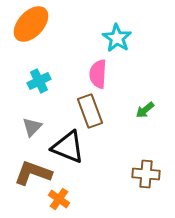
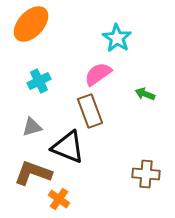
pink semicircle: rotated 52 degrees clockwise
green arrow: moved 16 px up; rotated 60 degrees clockwise
gray triangle: rotated 30 degrees clockwise
